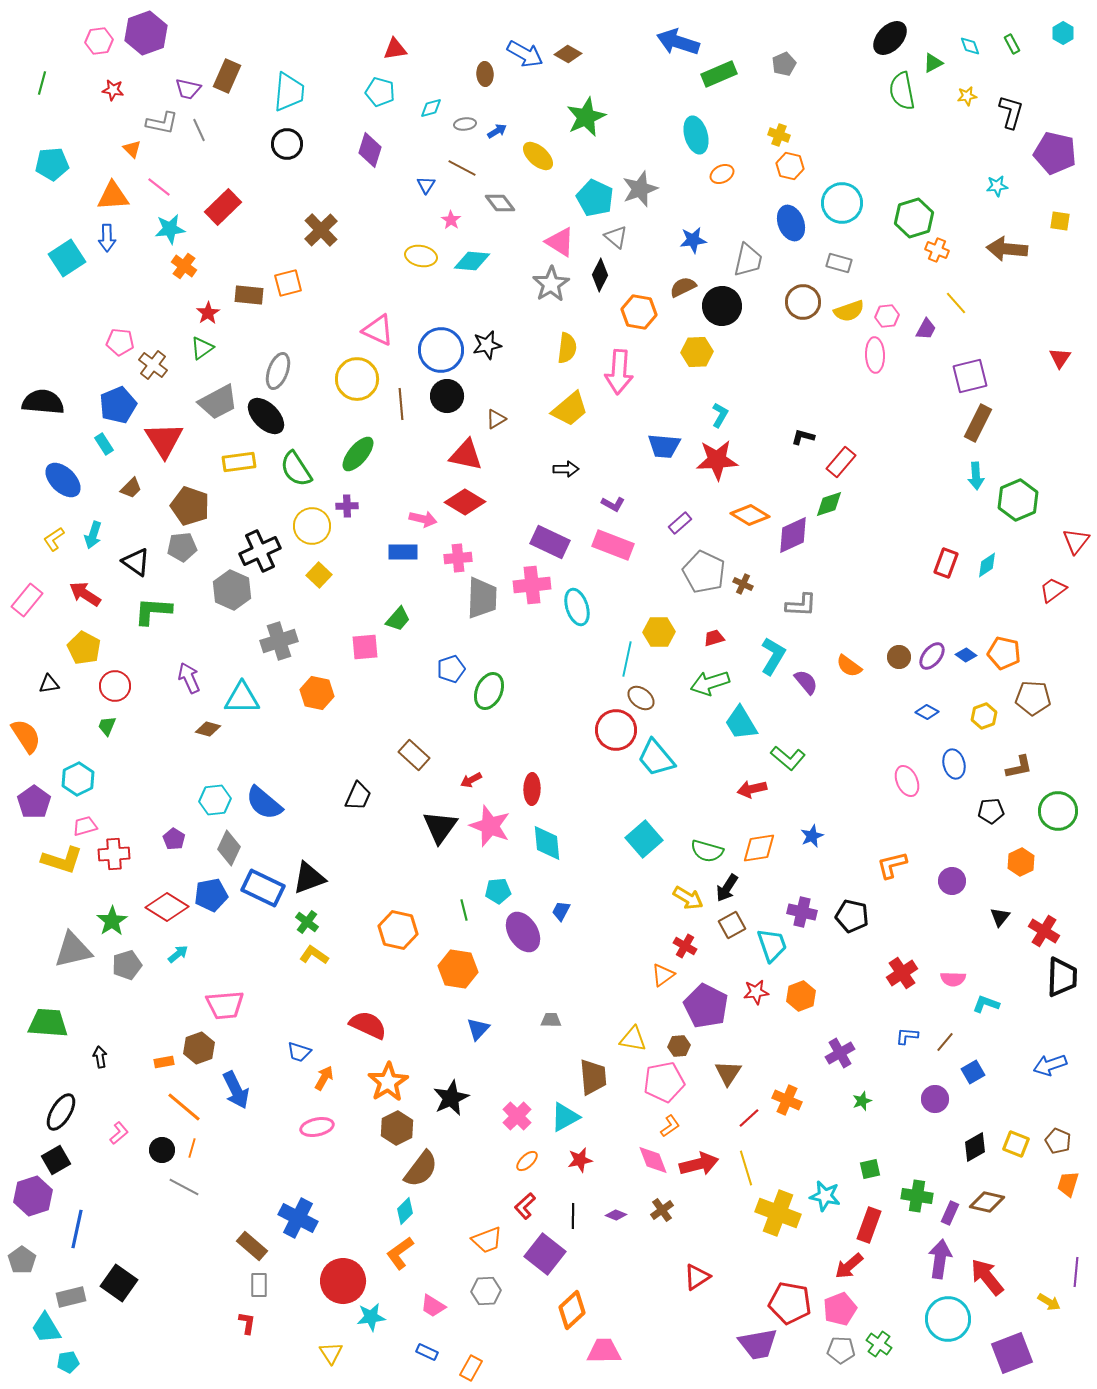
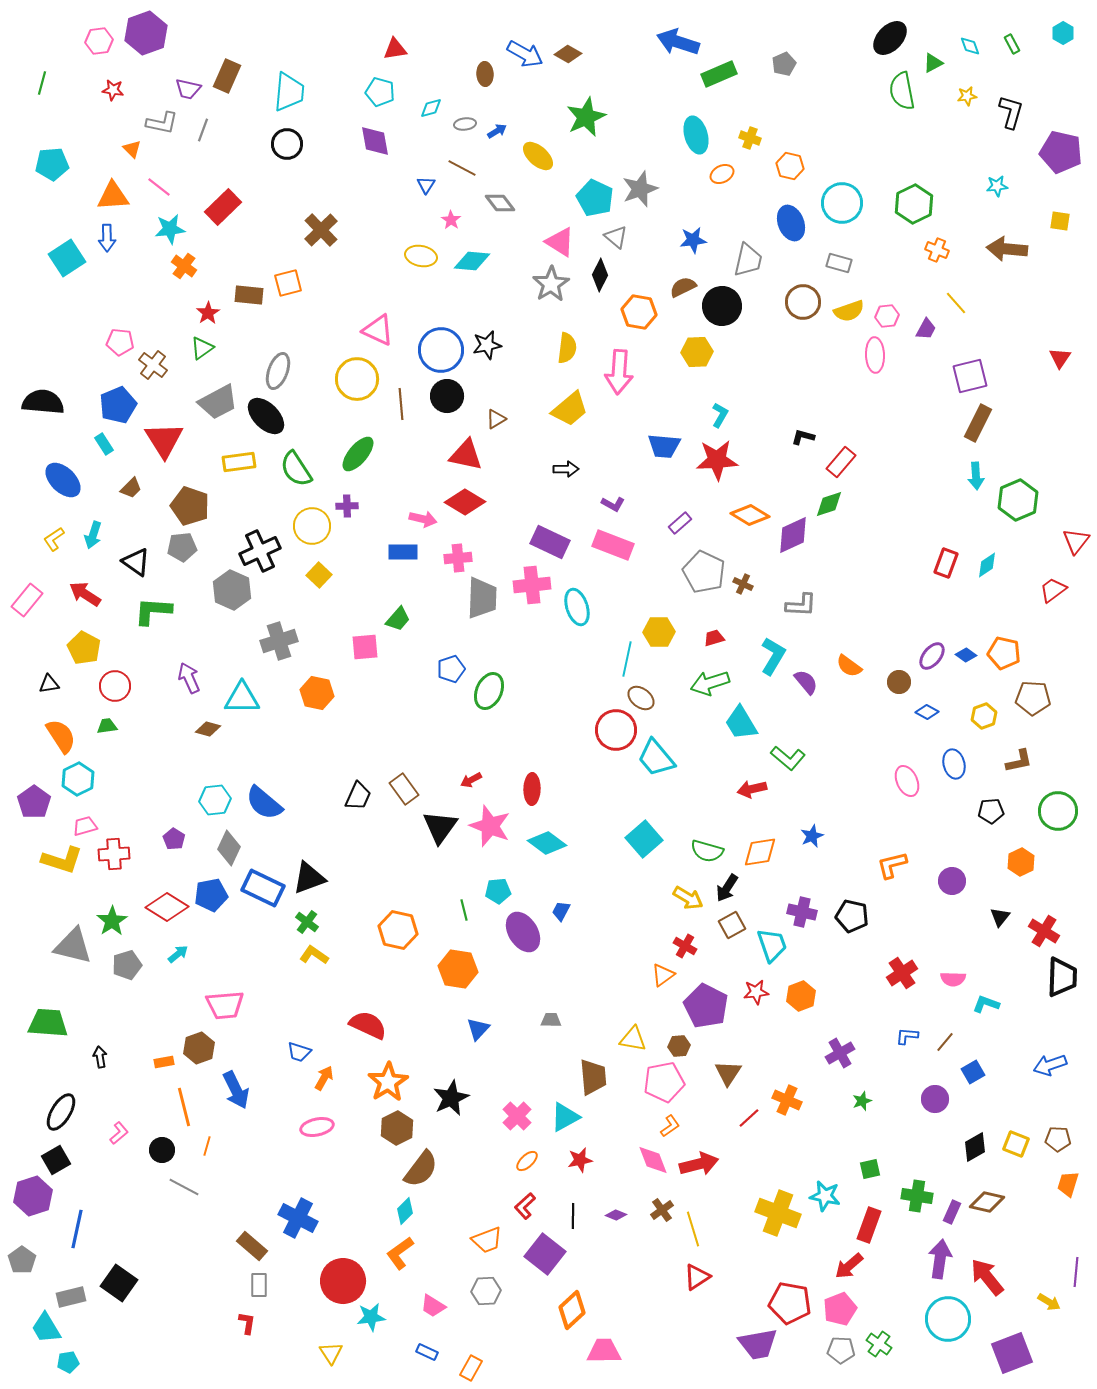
gray line at (199, 130): moved 4 px right; rotated 45 degrees clockwise
yellow cross at (779, 135): moved 29 px left, 3 px down
purple diamond at (370, 150): moved 5 px right, 9 px up; rotated 28 degrees counterclockwise
purple pentagon at (1055, 153): moved 6 px right, 1 px up
green hexagon at (914, 218): moved 14 px up; rotated 9 degrees counterclockwise
brown circle at (899, 657): moved 25 px down
green trapezoid at (107, 726): rotated 60 degrees clockwise
orange semicircle at (26, 736): moved 35 px right
brown rectangle at (414, 755): moved 10 px left, 34 px down; rotated 12 degrees clockwise
brown L-shape at (1019, 767): moved 6 px up
cyan diamond at (547, 843): rotated 48 degrees counterclockwise
orange diamond at (759, 848): moved 1 px right, 4 px down
gray triangle at (73, 950): moved 4 px up; rotated 27 degrees clockwise
orange line at (184, 1107): rotated 36 degrees clockwise
brown pentagon at (1058, 1141): moved 2 px up; rotated 20 degrees counterclockwise
orange line at (192, 1148): moved 15 px right, 2 px up
yellow line at (746, 1168): moved 53 px left, 61 px down
purple rectangle at (950, 1213): moved 2 px right, 1 px up
